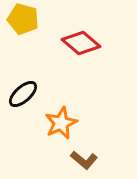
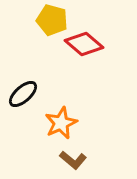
yellow pentagon: moved 29 px right, 1 px down
red diamond: moved 3 px right, 1 px down
brown L-shape: moved 11 px left
